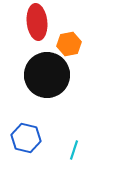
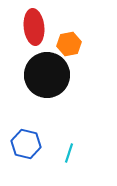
red ellipse: moved 3 px left, 5 px down
blue hexagon: moved 6 px down
cyan line: moved 5 px left, 3 px down
